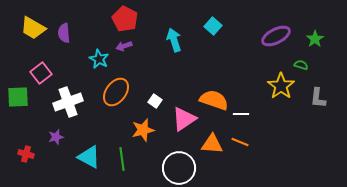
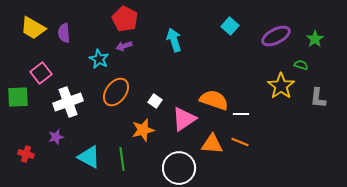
cyan square: moved 17 px right
